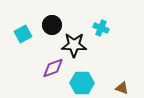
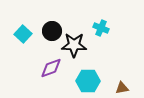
black circle: moved 6 px down
cyan square: rotated 18 degrees counterclockwise
purple diamond: moved 2 px left
cyan hexagon: moved 6 px right, 2 px up
brown triangle: rotated 32 degrees counterclockwise
